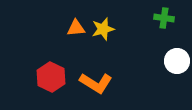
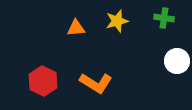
yellow star: moved 14 px right, 8 px up
red hexagon: moved 8 px left, 4 px down
